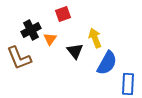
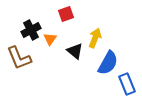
red square: moved 3 px right
yellow arrow: rotated 42 degrees clockwise
black triangle: rotated 12 degrees counterclockwise
blue semicircle: moved 1 px right
blue rectangle: moved 1 px left; rotated 25 degrees counterclockwise
